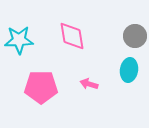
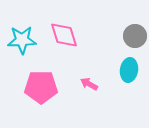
pink diamond: moved 8 px left, 1 px up; rotated 8 degrees counterclockwise
cyan star: moved 3 px right
pink arrow: rotated 12 degrees clockwise
